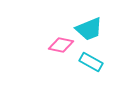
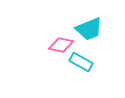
cyan rectangle: moved 10 px left
